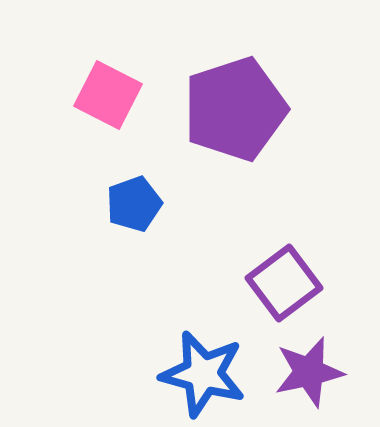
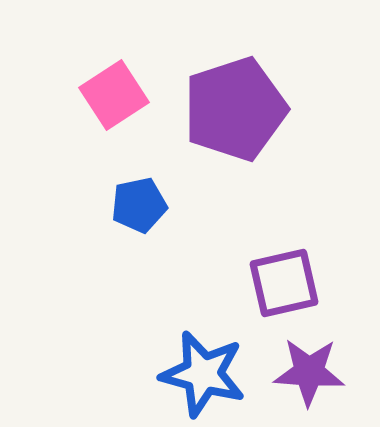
pink square: moved 6 px right; rotated 30 degrees clockwise
blue pentagon: moved 5 px right, 1 px down; rotated 8 degrees clockwise
purple square: rotated 24 degrees clockwise
purple star: rotated 16 degrees clockwise
